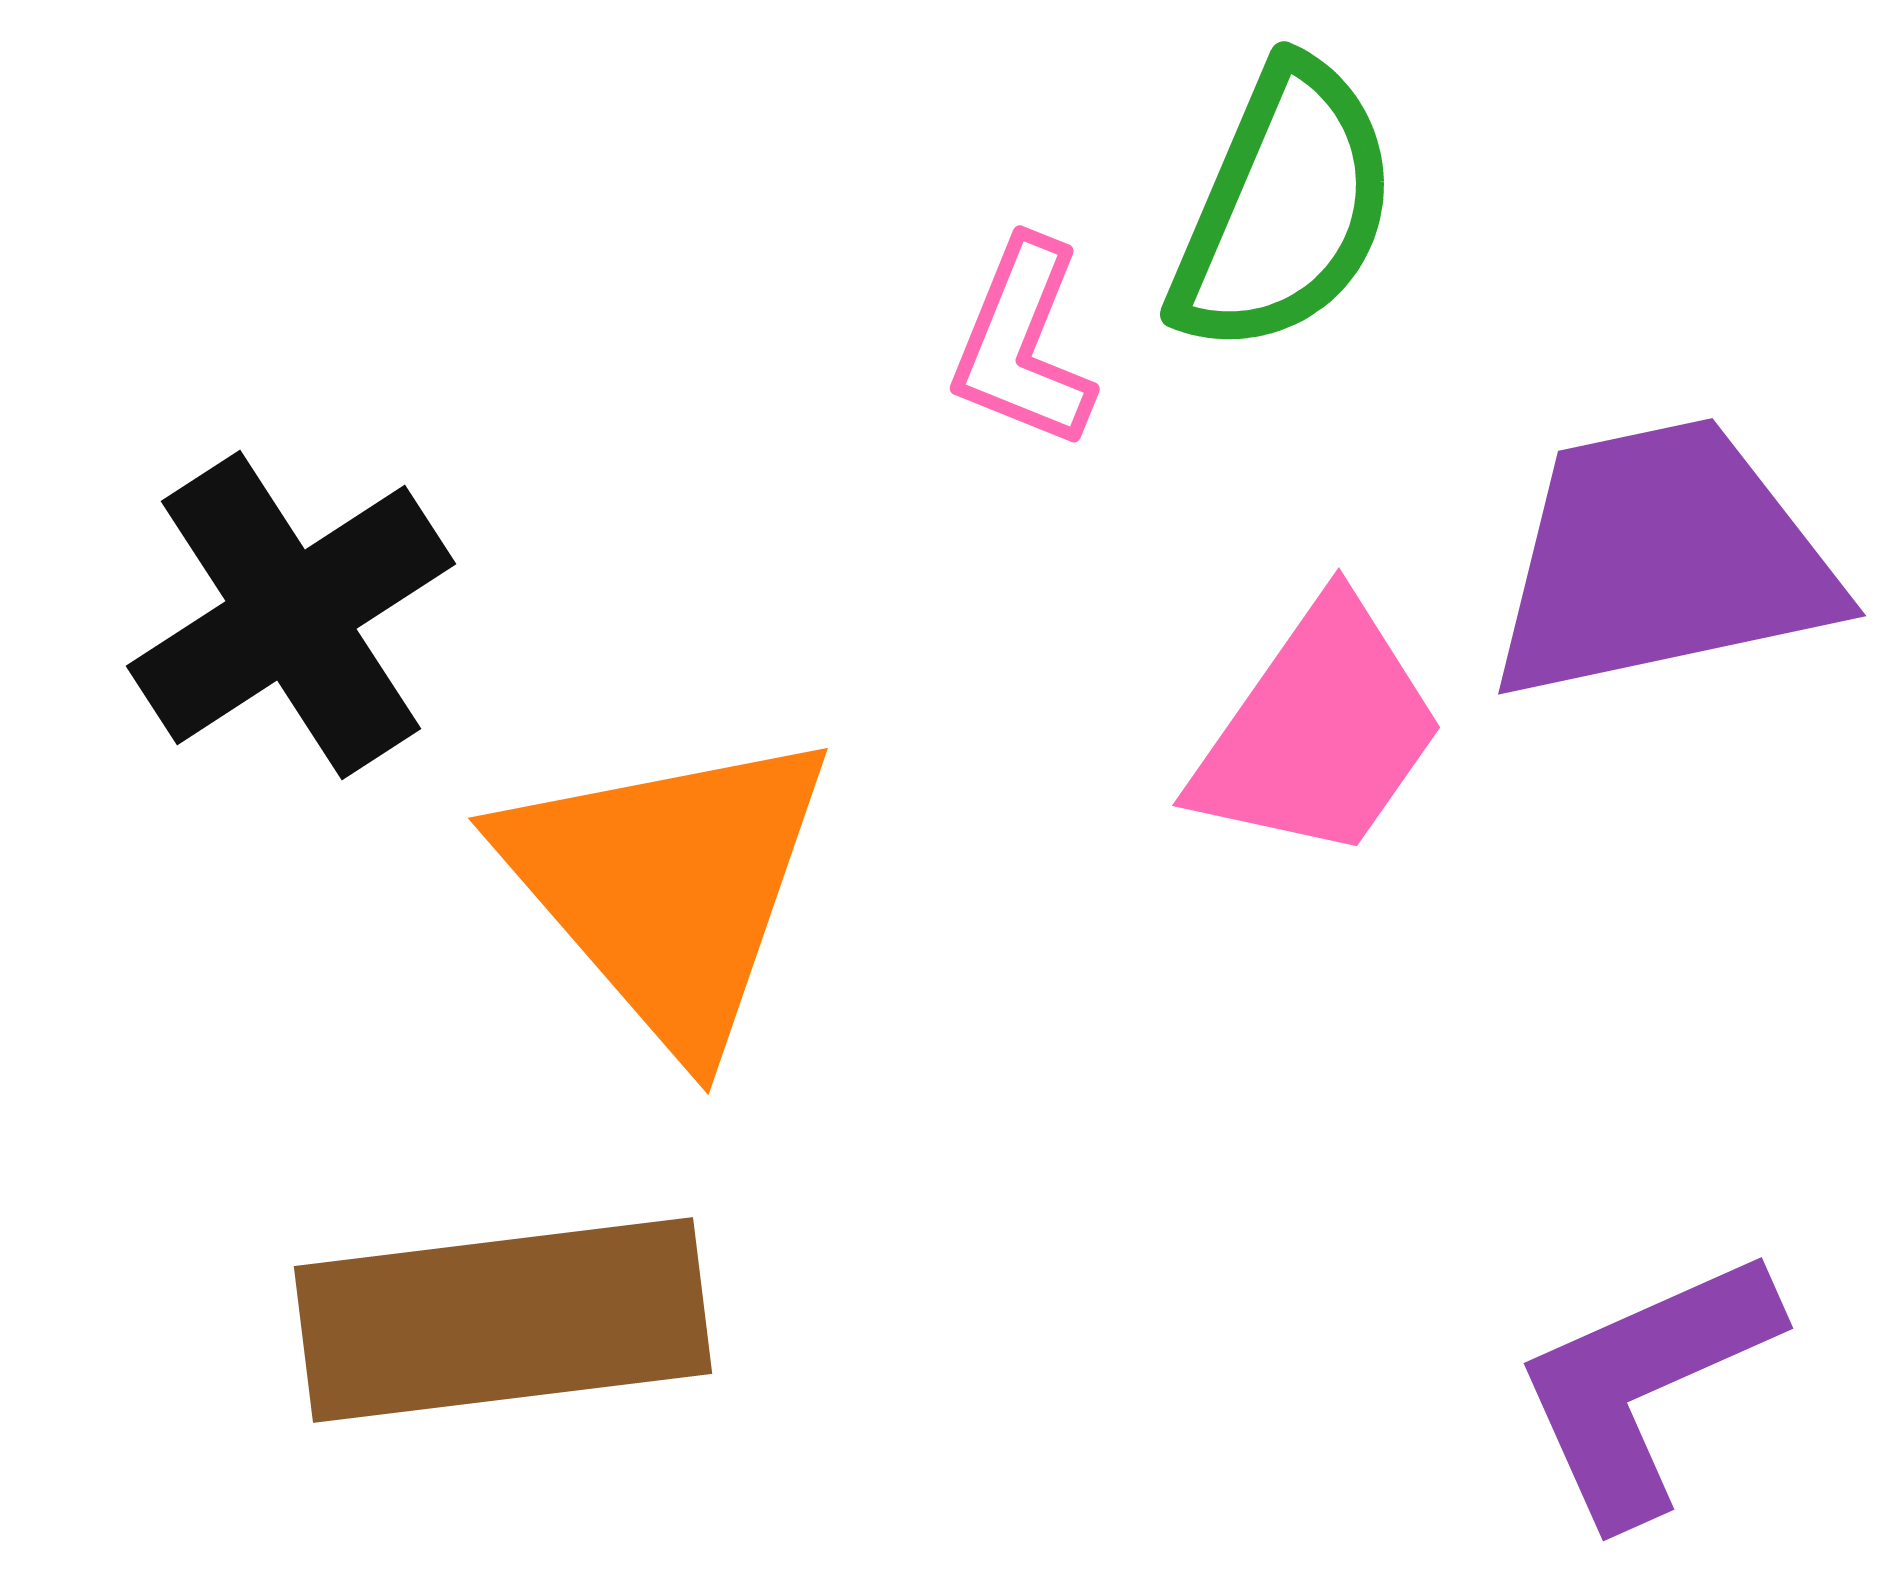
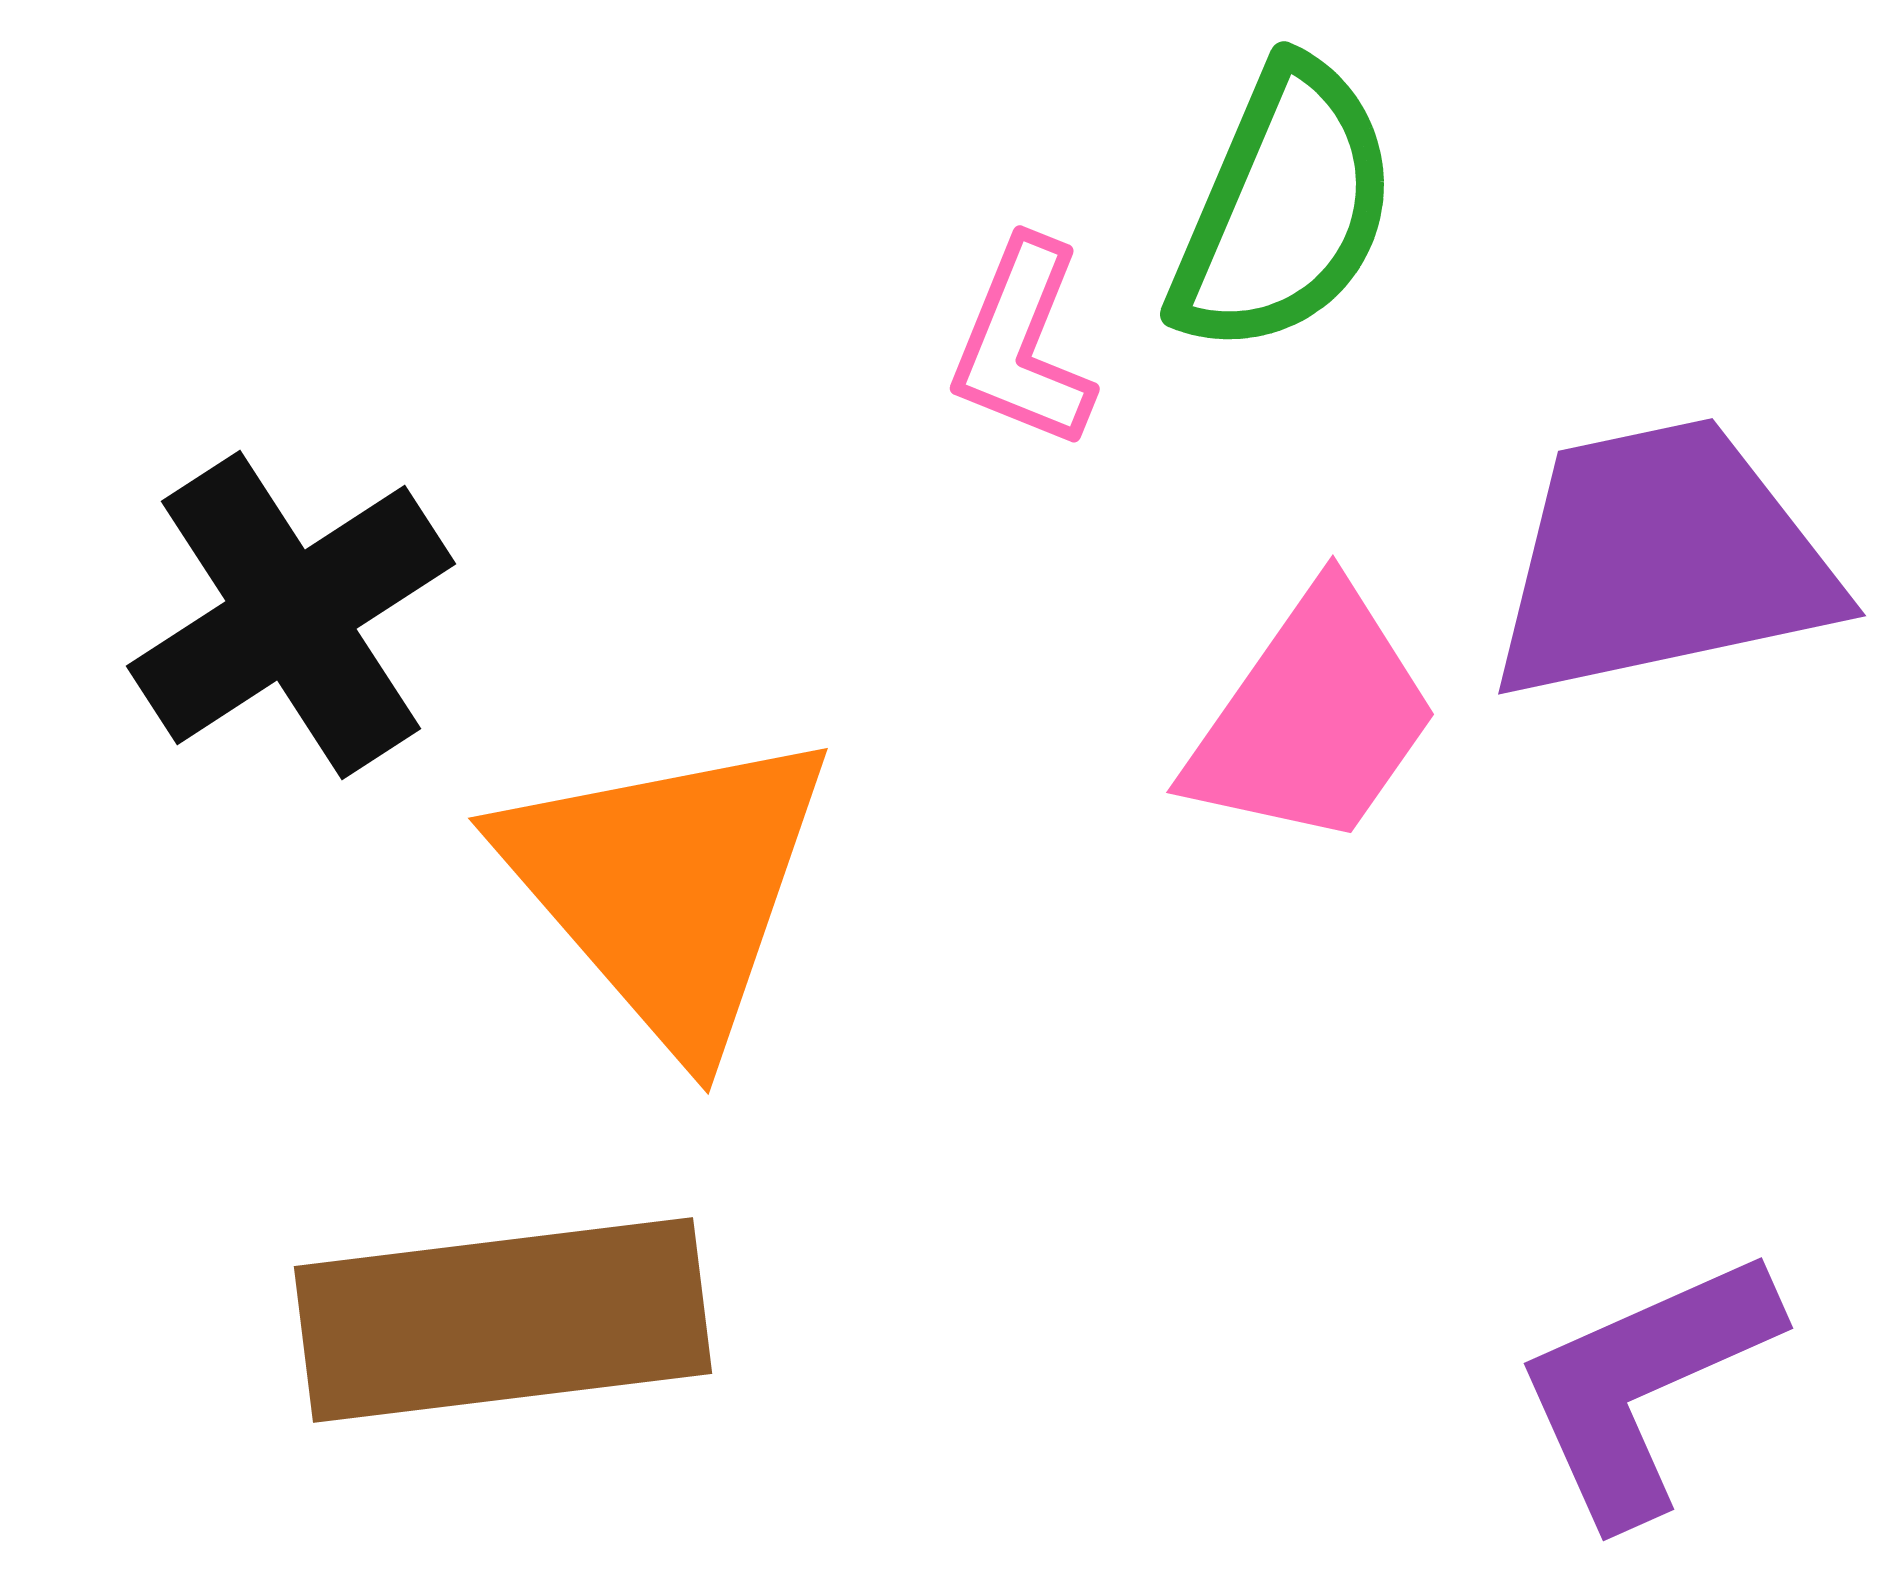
pink trapezoid: moved 6 px left, 13 px up
